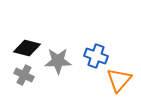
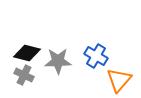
black diamond: moved 5 px down
blue cross: rotated 10 degrees clockwise
